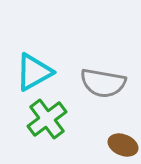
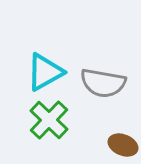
cyan triangle: moved 11 px right
green cross: moved 2 px right, 1 px down; rotated 9 degrees counterclockwise
